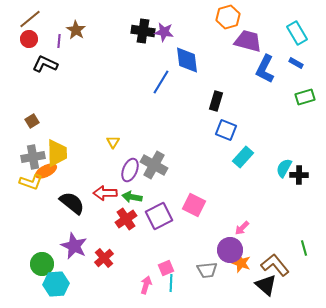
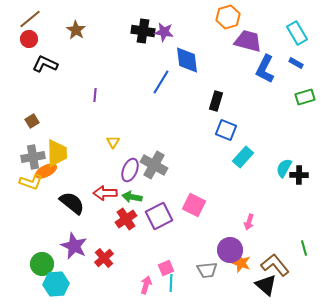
purple line at (59, 41): moved 36 px right, 54 px down
pink arrow at (242, 228): moved 7 px right, 6 px up; rotated 28 degrees counterclockwise
